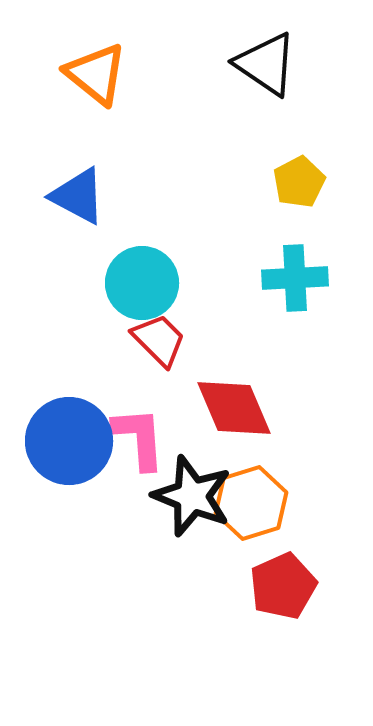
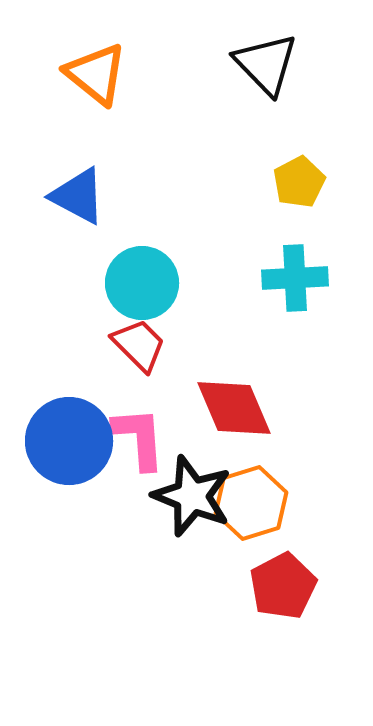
black triangle: rotated 12 degrees clockwise
red trapezoid: moved 20 px left, 5 px down
red pentagon: rotated 4 degrees counterclockwise
